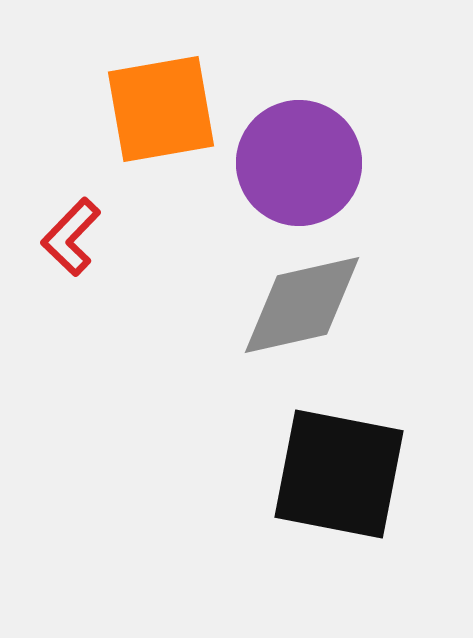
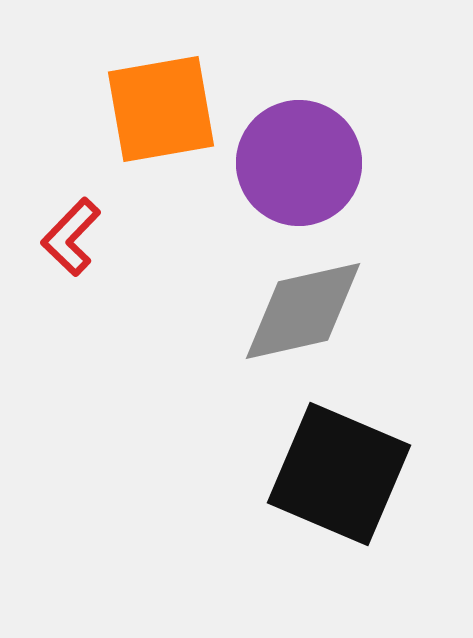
gray diamond: moved 1 px right, 6 px down
black square: rotated 12 degrees clockwise
